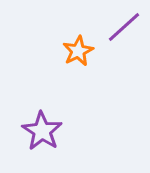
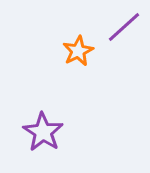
purple star: moved 1 px right, 1 px down
